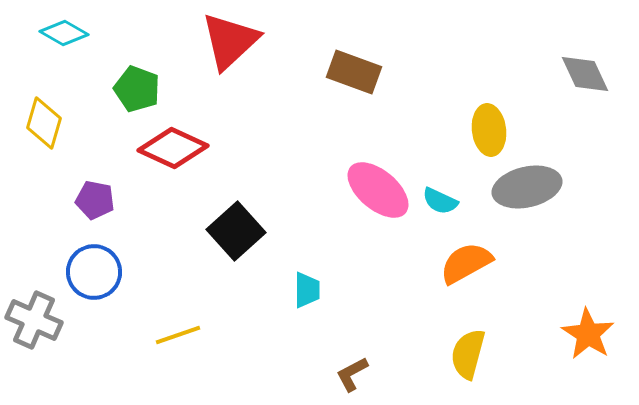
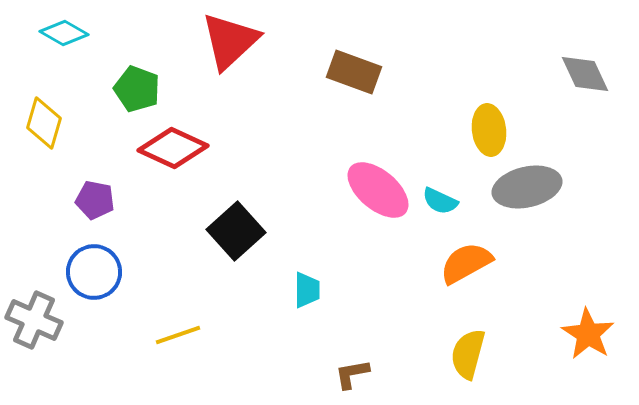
brown L-shape: rotated 18 degrees clockwise
